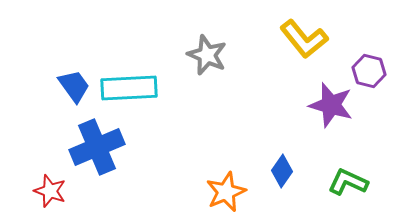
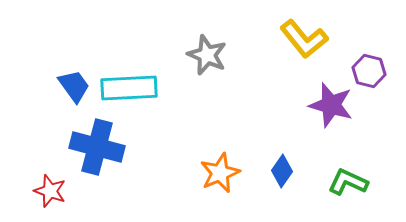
blue cross: rotated 38 degrees clockwise
orange star: moved 6 px left, 19 px up
